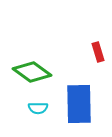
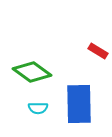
red rectangle: moved 1 px up; rotated 42 degrees counterclockwise
